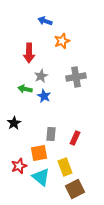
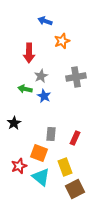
orange square: rotated 30 degrees clockwise
